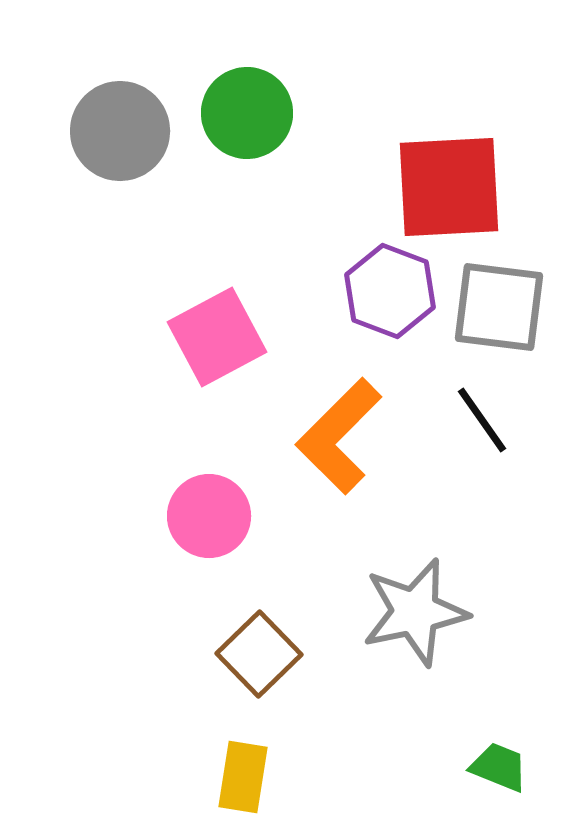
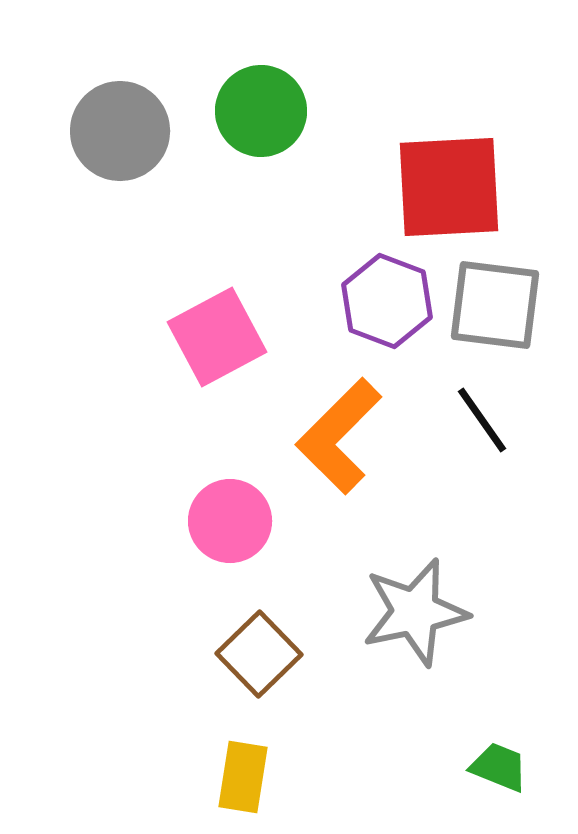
green circle: moved 14 px right, 2 px up
purple hexagon: moved 3 px left, 10 px down
gray square: moved 4 px left, 2 px up
pink circle: moved 21 px right, 5 px down
